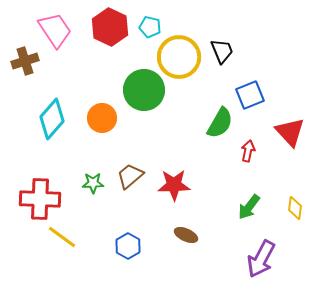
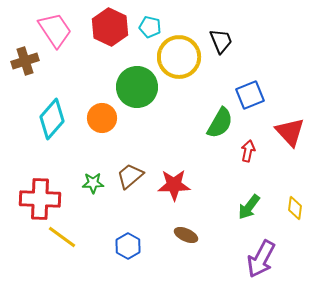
black trapezoid: moved 1 px left, 10 px up
green circle: moved 7 px left, 3 px up
